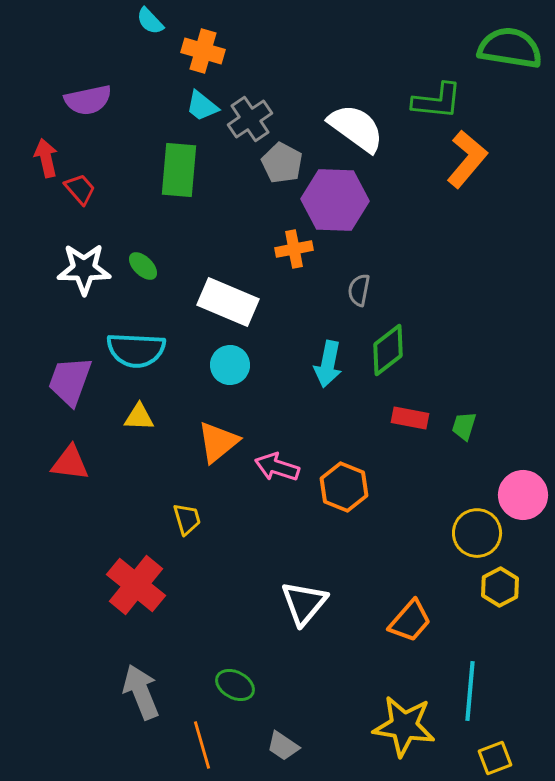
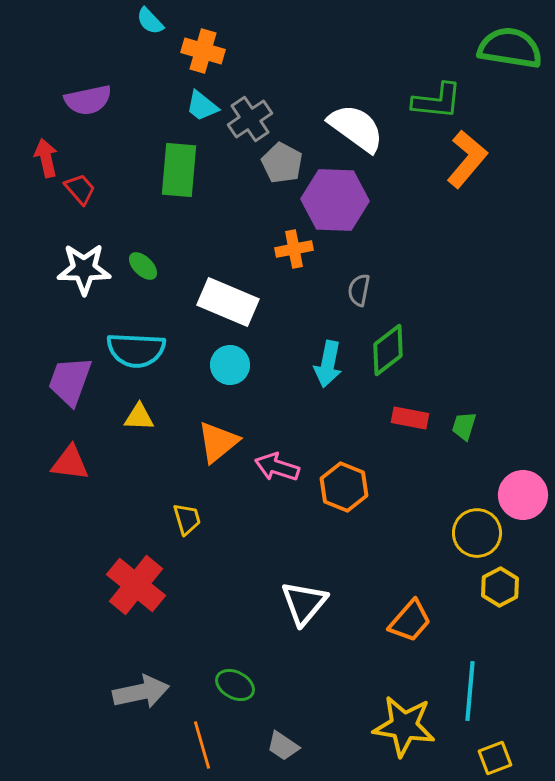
gray arrow at (141, 692): rotated 100 degrees clockwise
